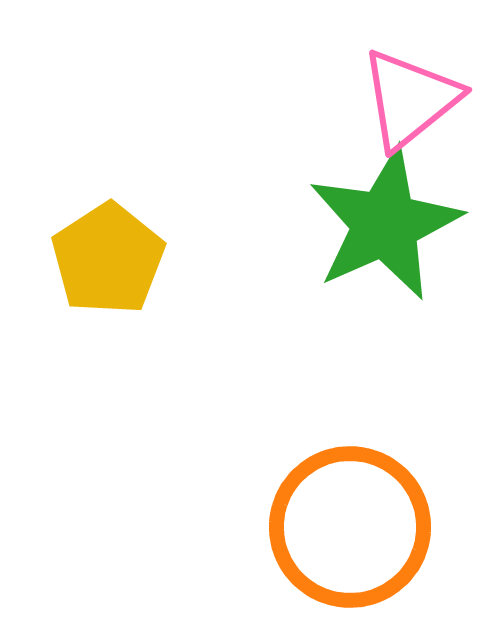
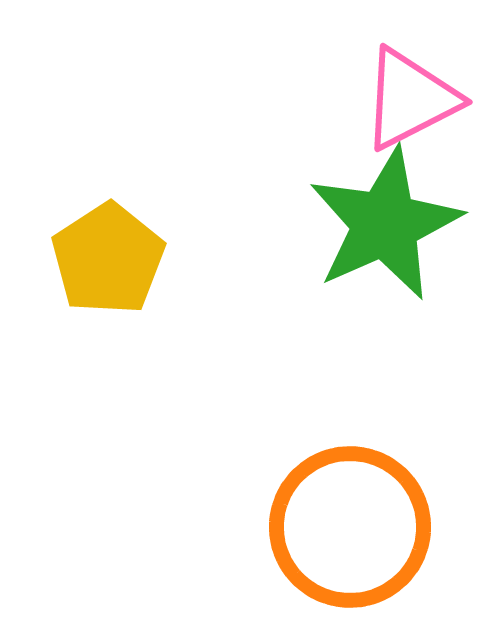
pink triangle: rotated 12 degrees clockwise
